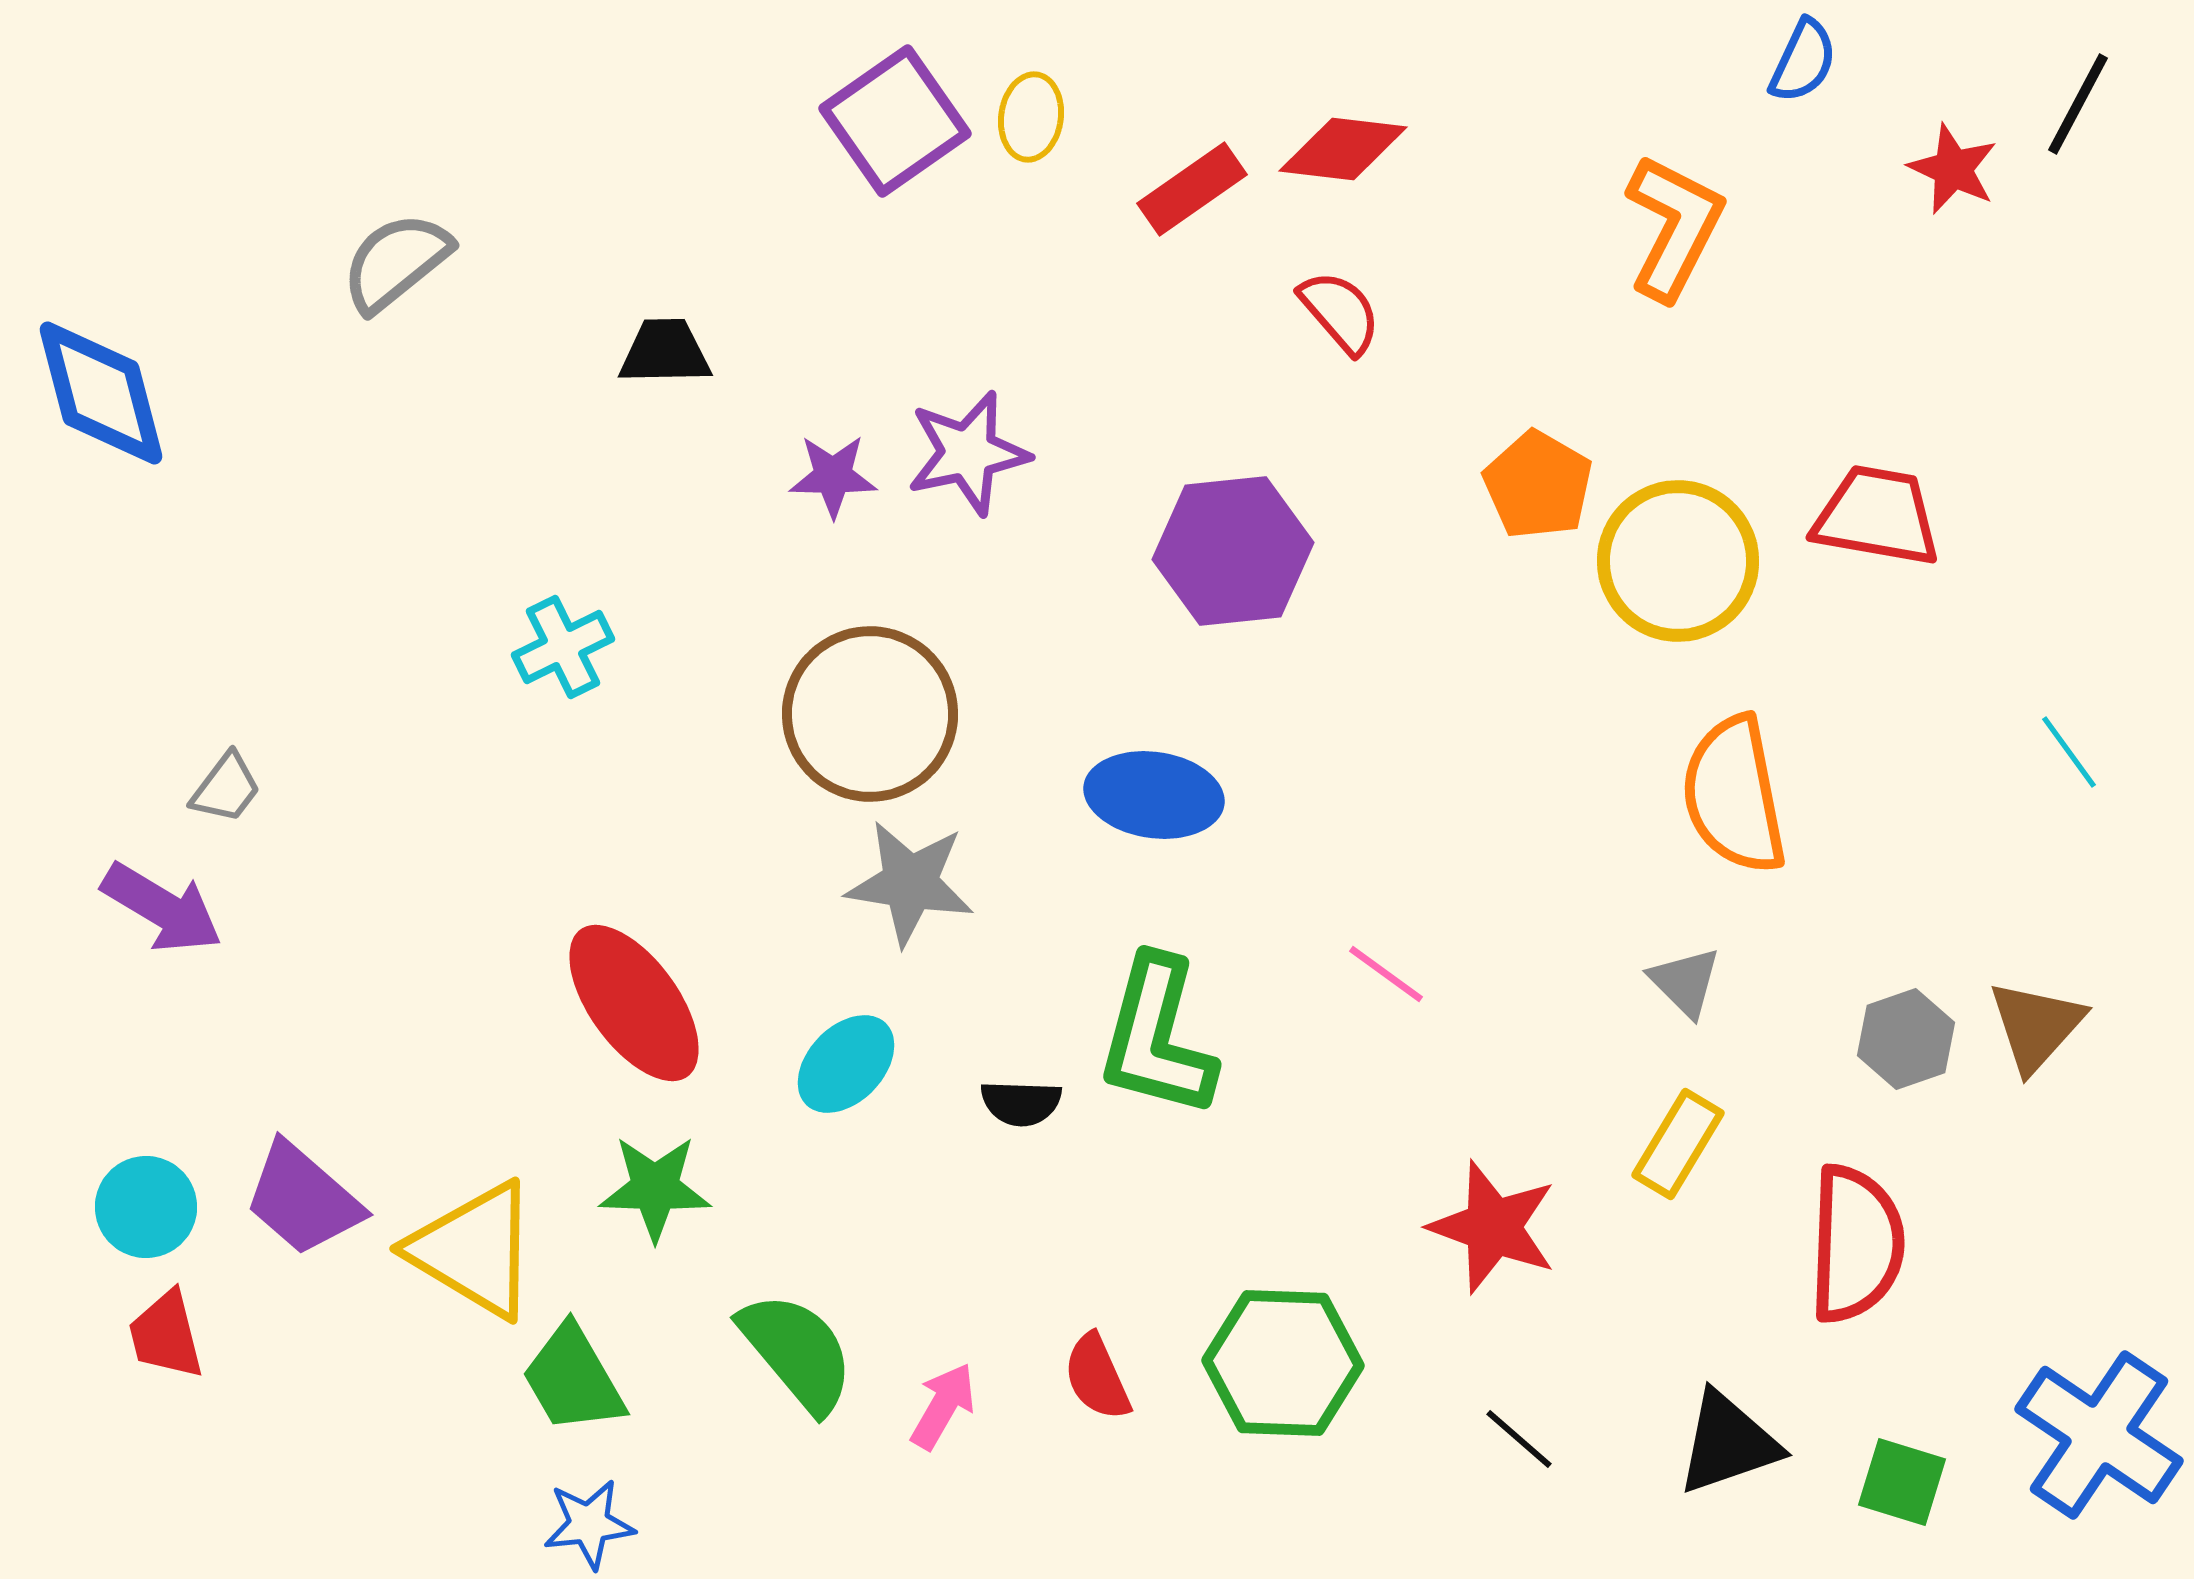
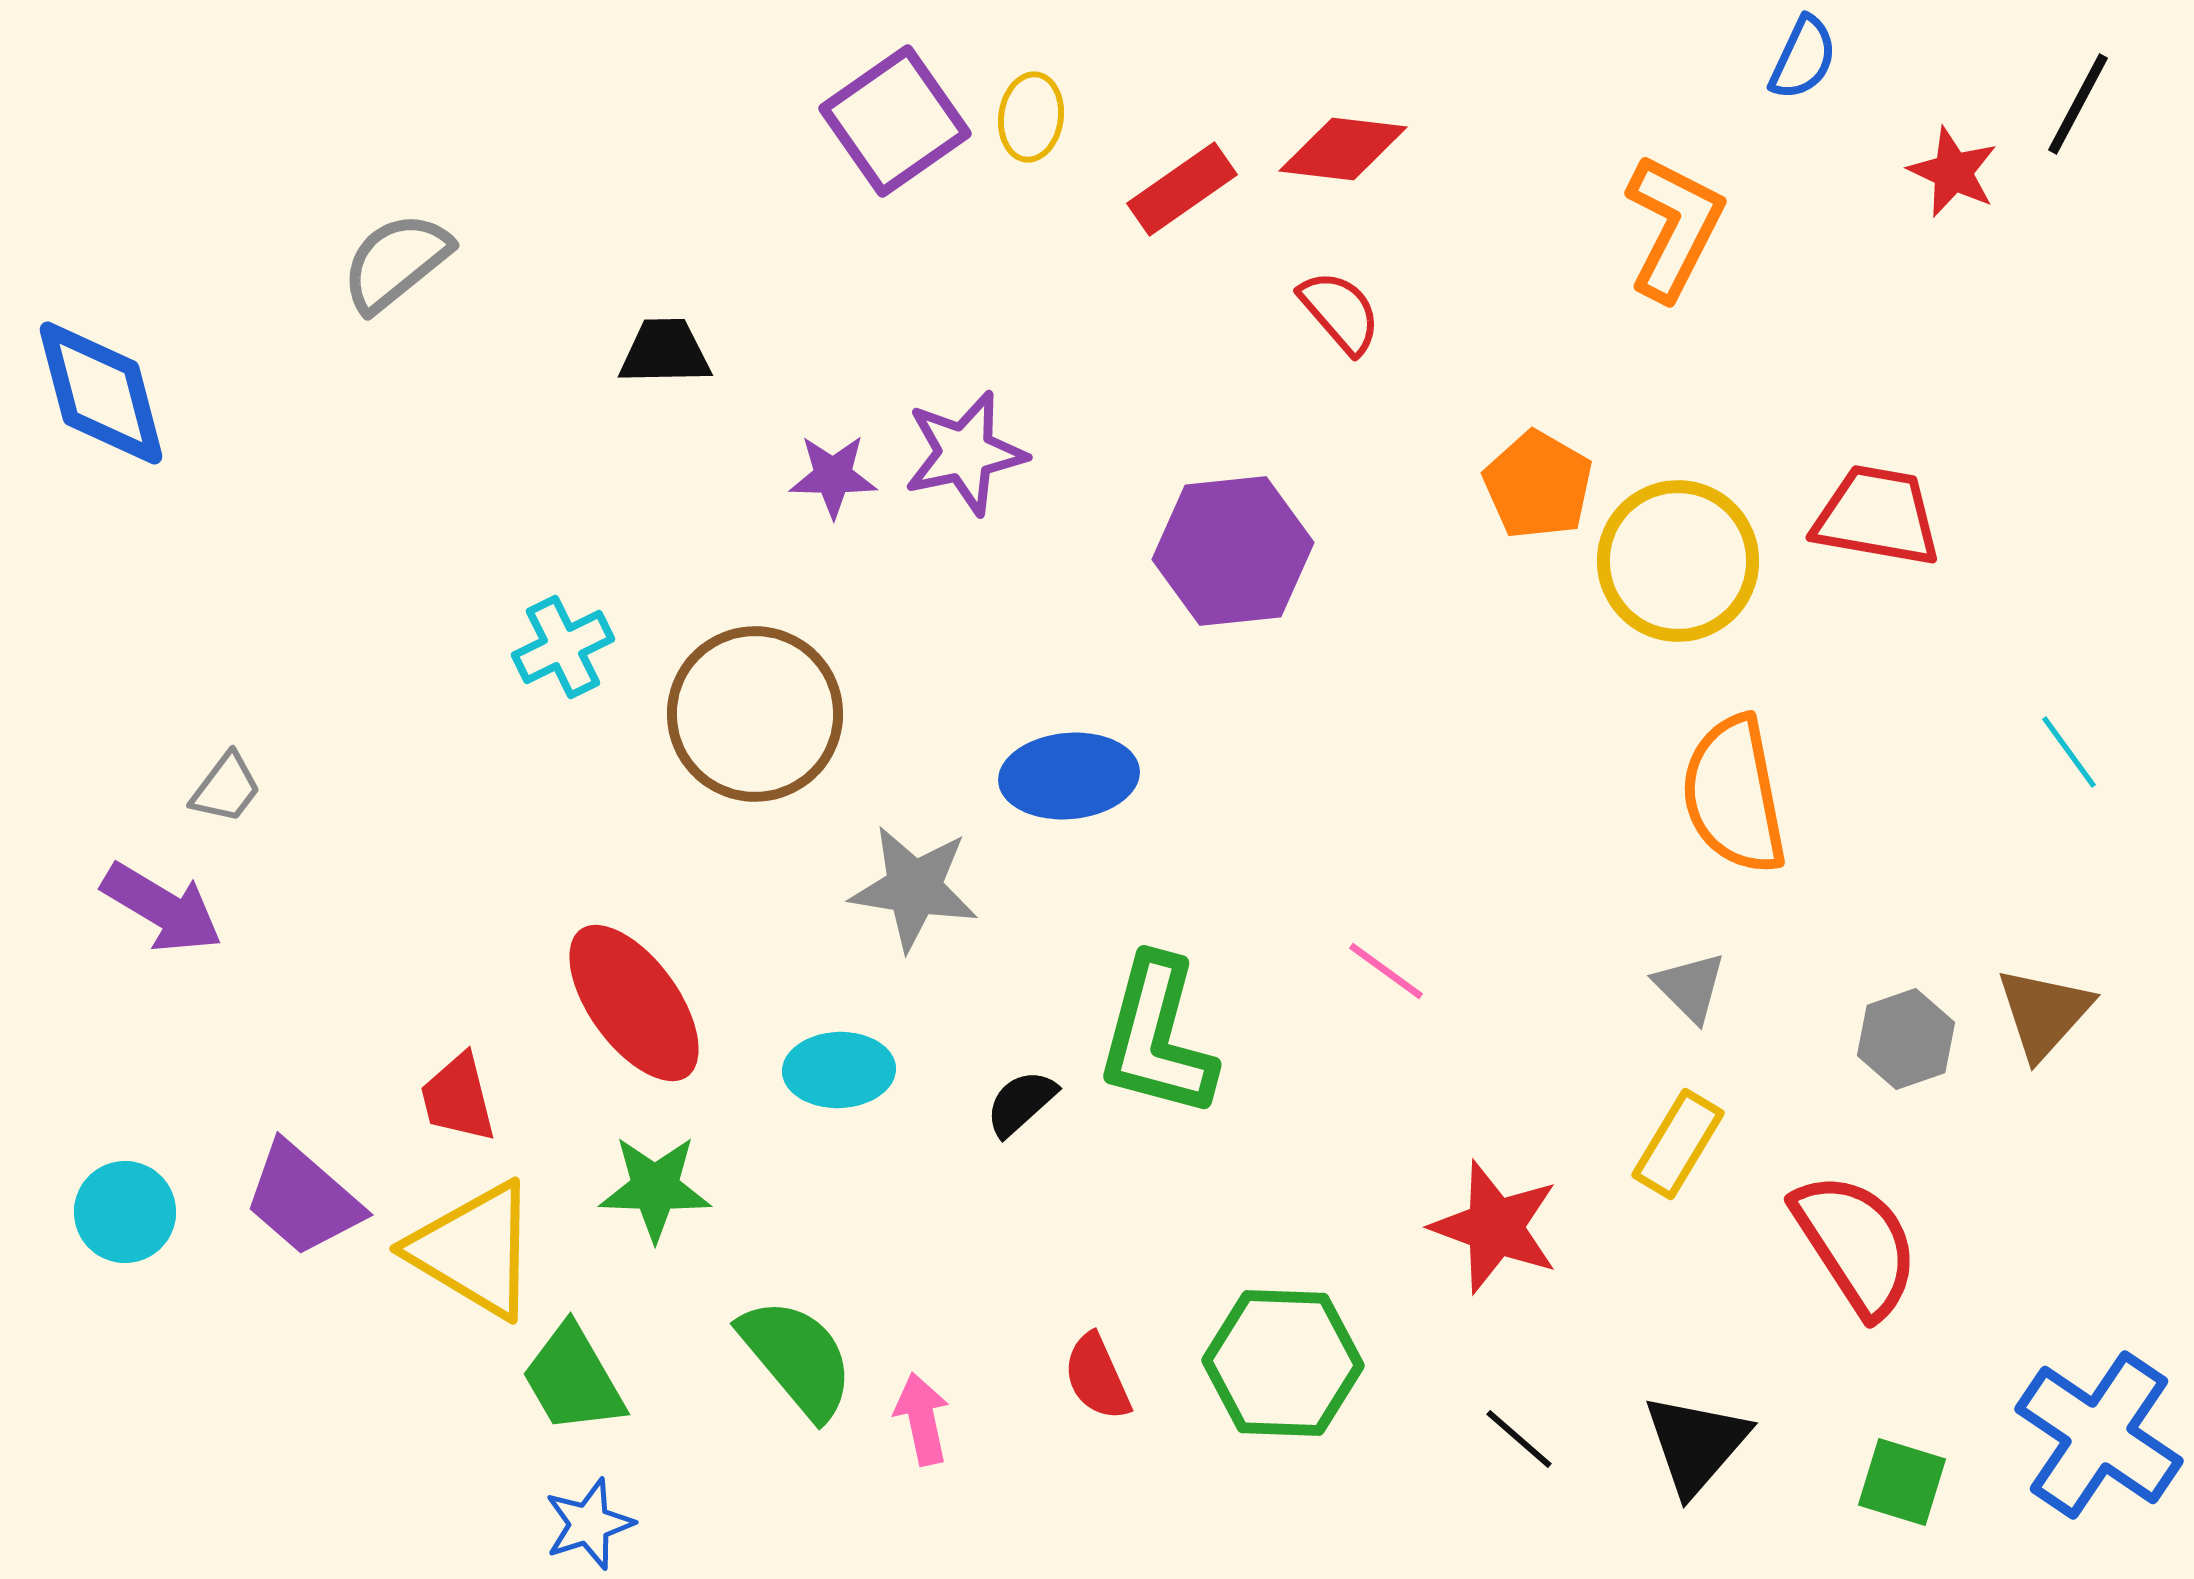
blue semicircle at (1803, 61): moved 3 px up
red star at (1953, 169): moved 3 px down
red rectangle at (1192, 189): moved 10 px left
purple star at (968, 453): moved 3 px left
brown circle at (870, 714): moved 115 px left
blue ellipse at (1154, 795): moved 85 px left, 19 px up; rotated 13 degrees counterclockwise
gray star at (910, 883): moved 4 px right, 5 px down
pink line at (1386, 974): moved 3 px up
gray triangle at (1685, 982): moved 5 px right, 5 px down
brown triangle at (2036, 1026): moved 8 px right, 13 px up
cyan ellipse at (846, 1064): moved 7 px left, 6 px down; rotated 44 degrees clockwise
black semicircle at (1021, 1103): rotated 136 degrees clockwise
cyan circle at (146, 1207): moved 21 px left, 5 px down
red star at (1493, 1227): moved 2 px right
red semicircle at (1856, 1244): rotated 35 degrees counterclockwise
red trapezoid at (166, 1335): moved 292 px right, 237 px up
green semicircle at (797, 1352): moved 6 px down
pink arrow at (943, 1406): moved 21 px left, 13 px down; rotated 42 degrees counterclockwise
black triangle at (1728, 1443): moved 32 px left, 1 px down; rotated 30 degrees counterclockwise
blue star at (589, 1524): rotated 12 degrees counterclockwise
